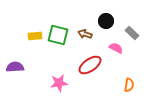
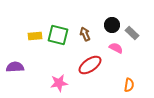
black circle: moved 6 px right, 4 px down
brown arrow: rotated 48 degrees clockwise
